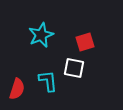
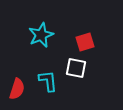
white square: moved 2 px right
